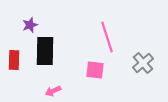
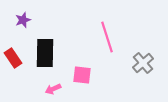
purple star: moved 7 px left, 5 px up
black rectangle: moved 2 px down
red rectangle: moved 1 px left, 2 px up; rotated 36 degrees counterclockwise
pink square: moved 13 px left, 5 px down
pink arrow: moved 2 px up
